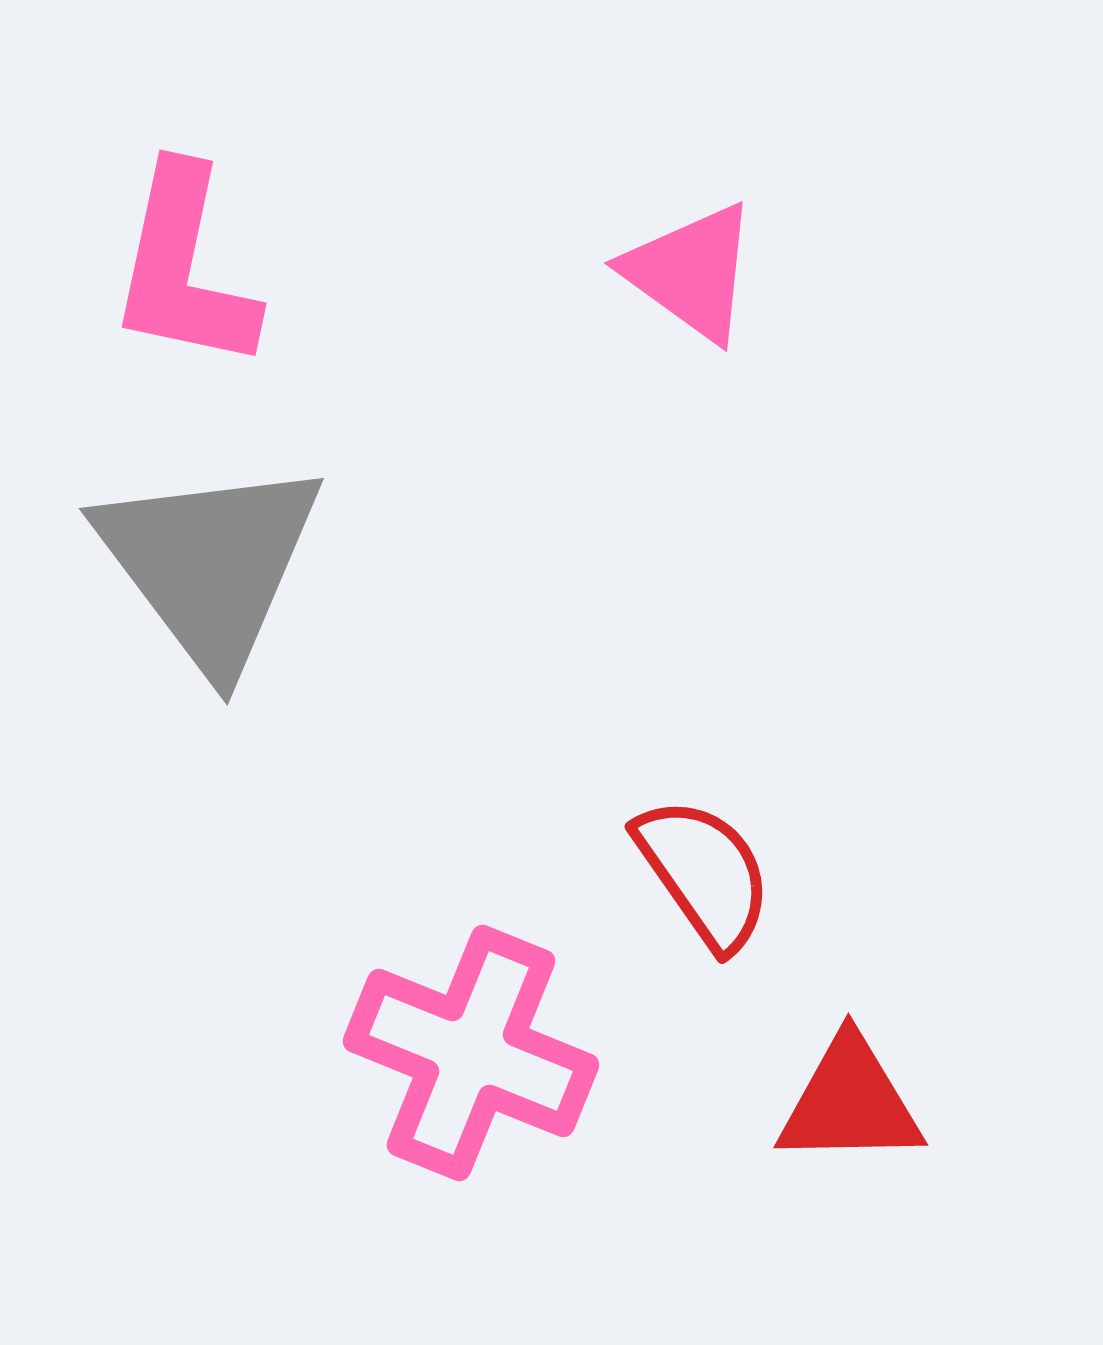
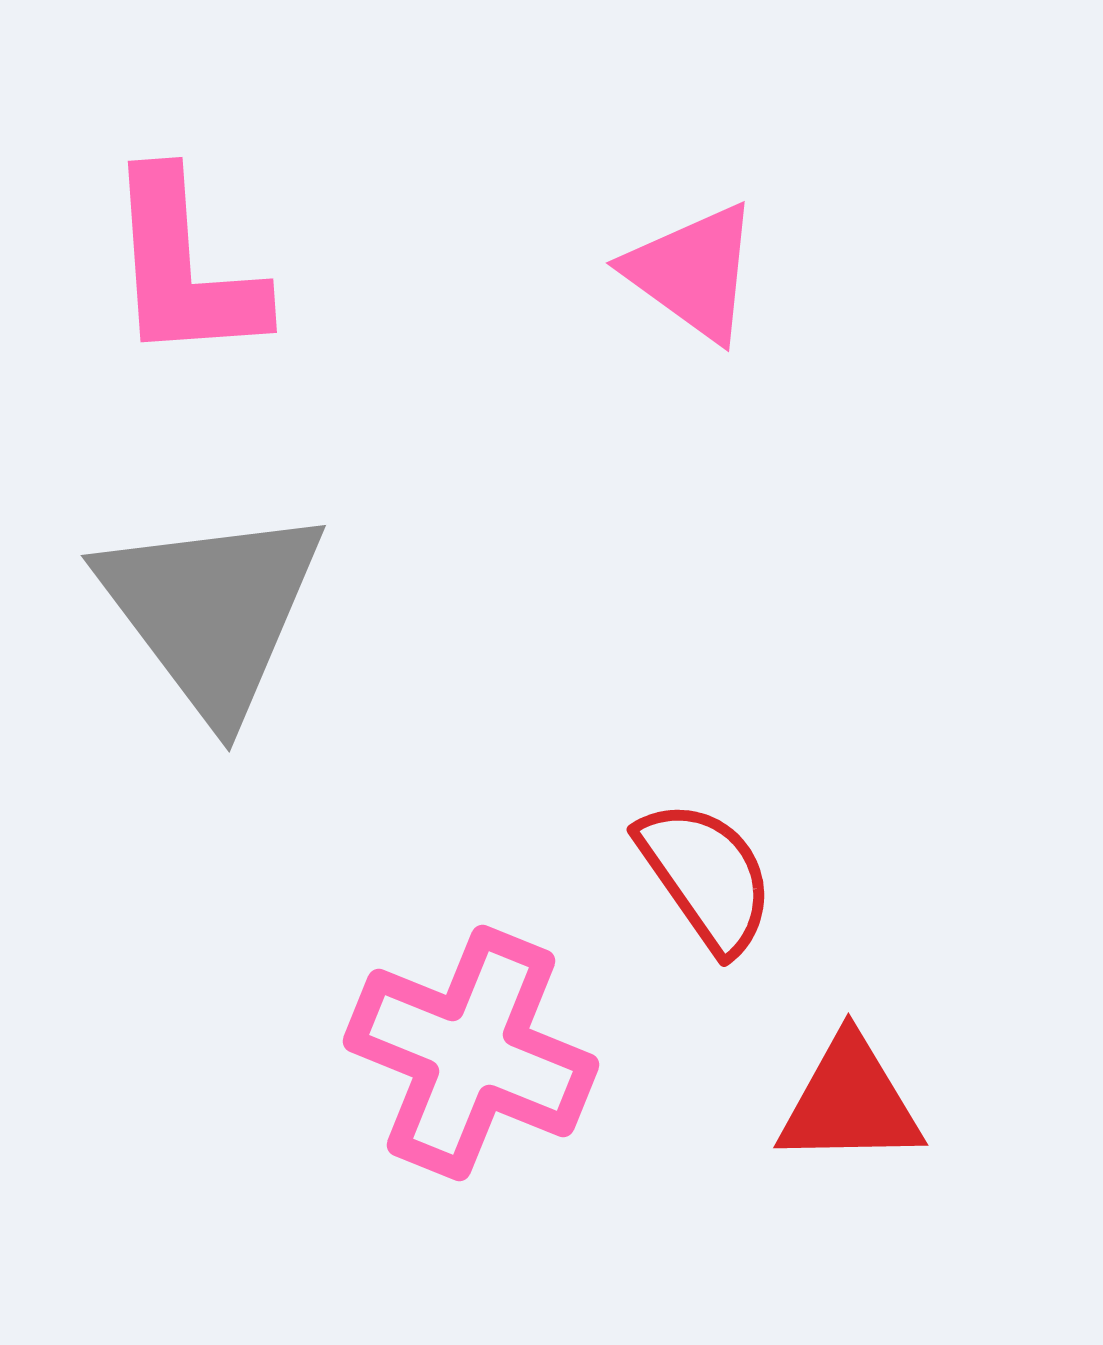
pink L-shape: rotated 16 degrees counterclockwise
pink triangle: moved 2 px right
gray triangle: moved 2 px right, 47 px down
red semicircle: moved 2 px right, 3 px down
